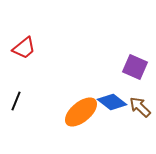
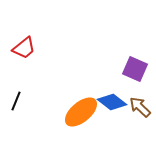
purple square: moved 2 px down
